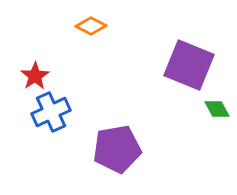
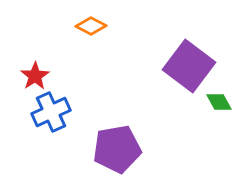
purple square: moved 1 px down; rotated 15 degrees clockwise
green diamond: moved 2 px right, 7 px up
